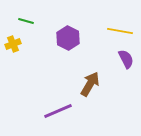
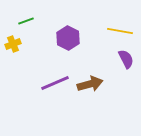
green line: rotated 35 degrees counterclockwise
brown arrow: rotated 45 degrees clockwise
purple line: moved 3 px left, 28 px up
